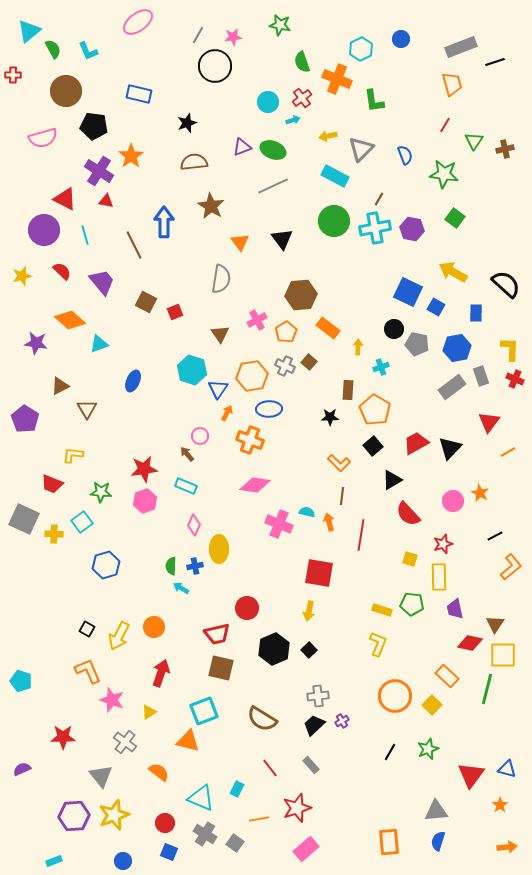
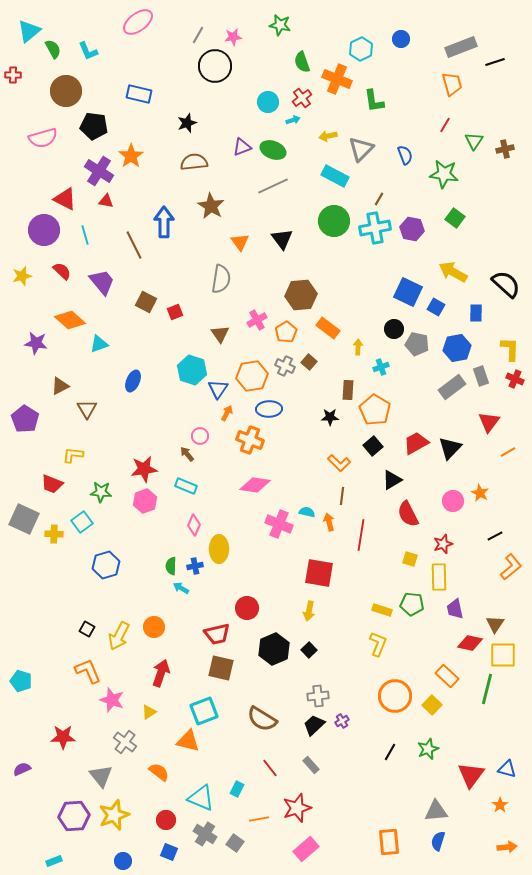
red semicircle at (408, 514): rotated 16 degrees clockwise
red circle at (165, 823): moved 1 px right, 3 px up
